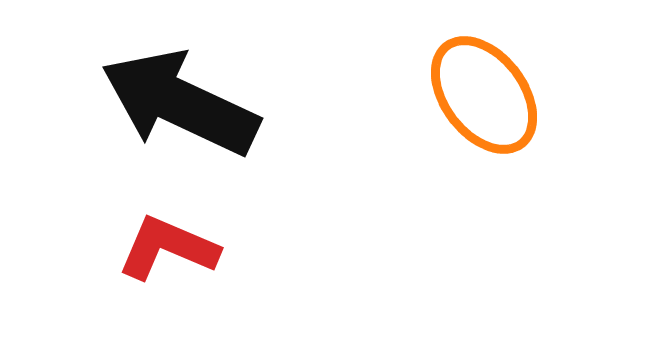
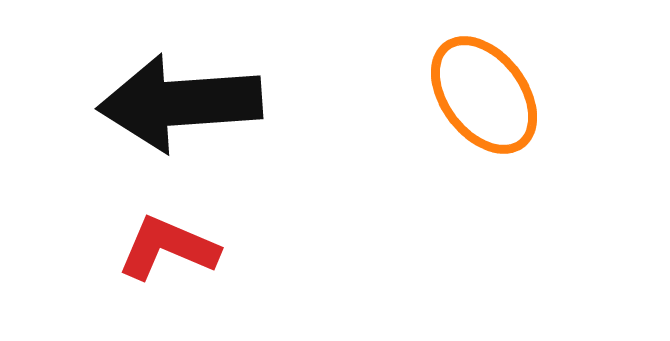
black arrow: rotated 29 degrees counterclockwise
